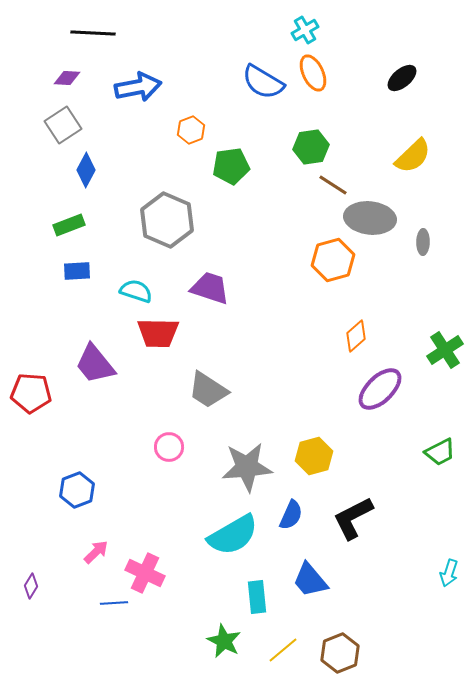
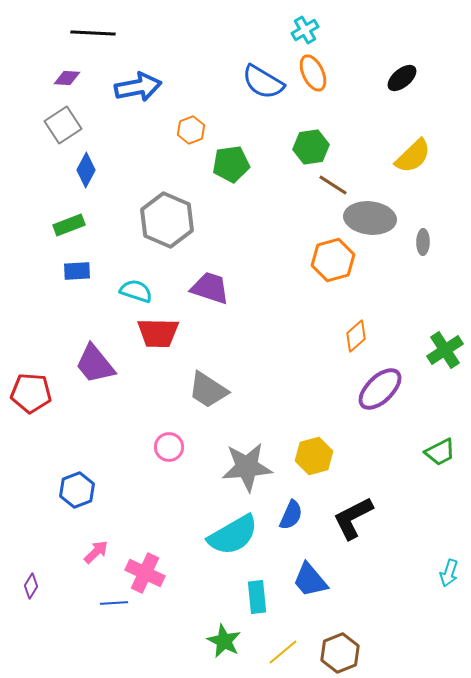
green pentagon at (231, 166): moved 2 px up
yellow line at (283, 650): moved 2 px down
